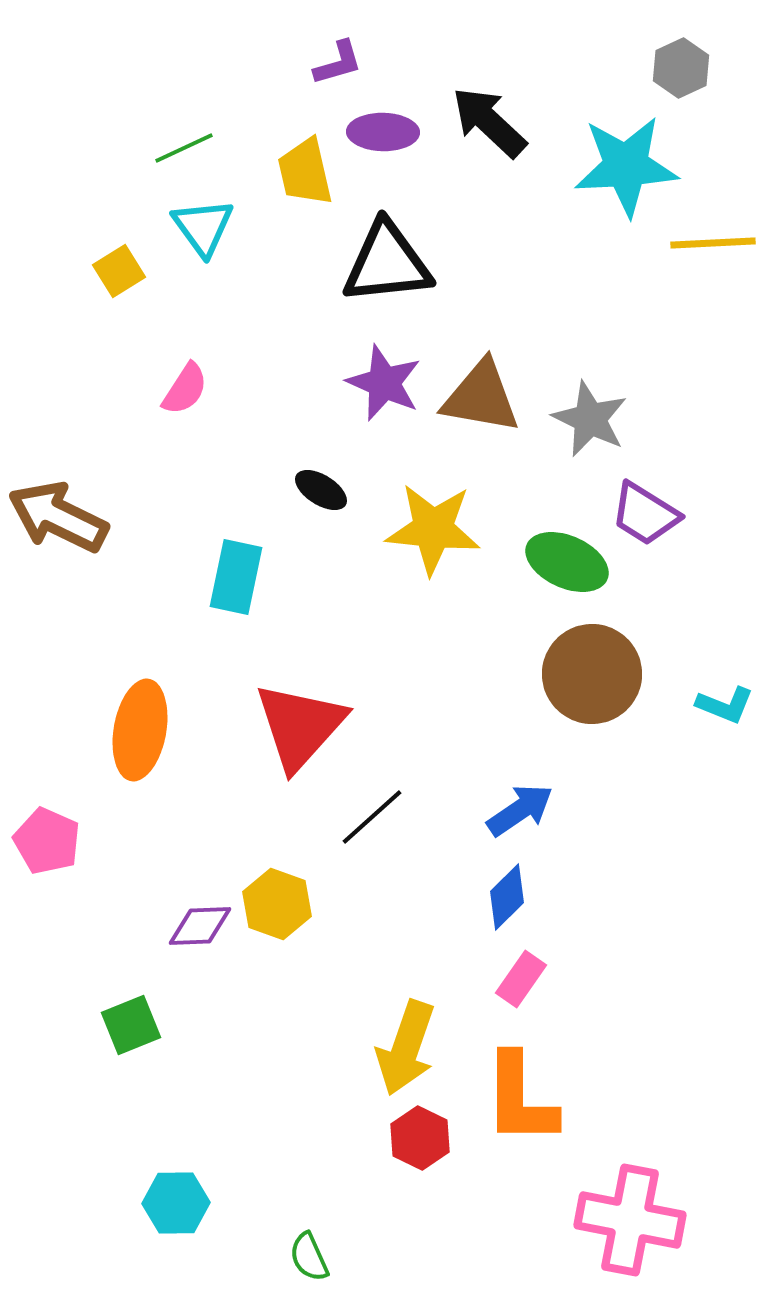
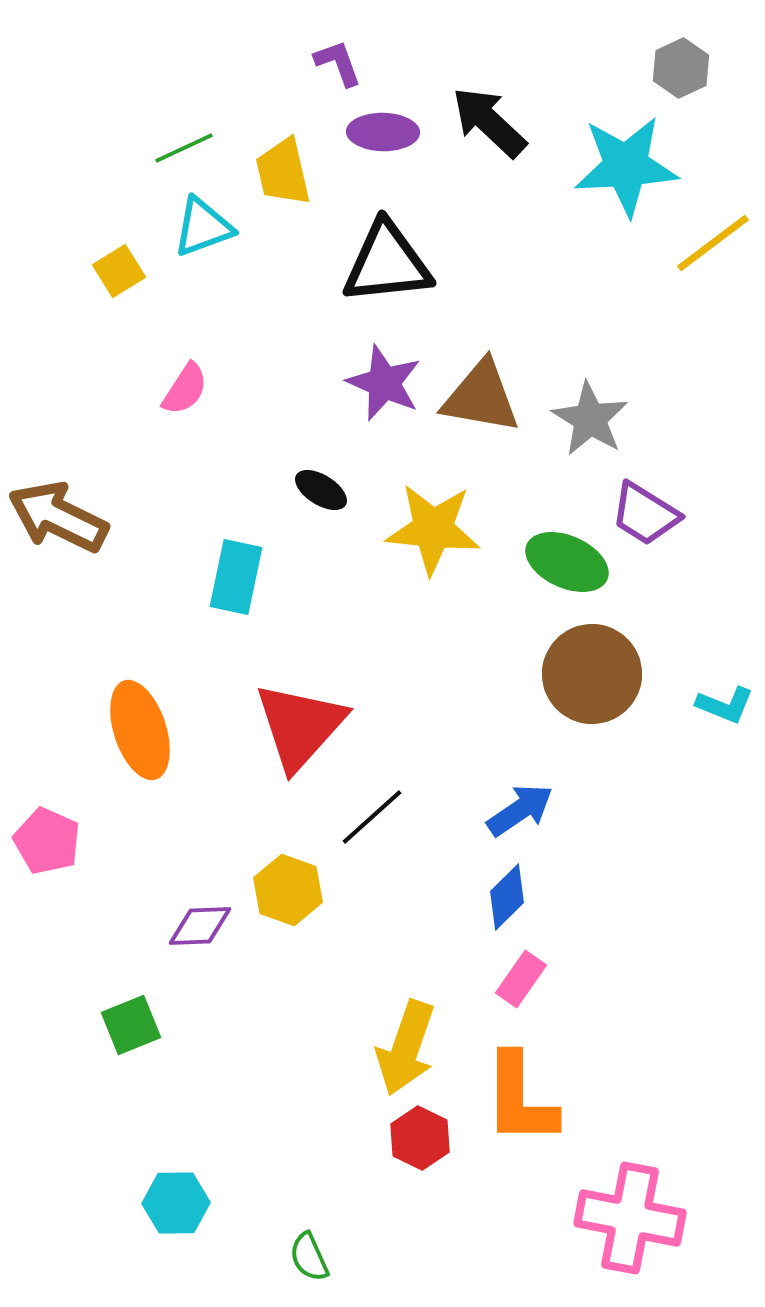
purple L-shape: rotated 94 degrees counterclockwise
yellow trapezoid: moved 22 px left
cyan triangle: rotated 46 degrees clockwise
yellow line: rotated 34 degrees counterclockwise
gray star: rotated 6 degrees clockwise
orange ellipse: rotated 28 degrees counterclockwise
yellow hexagon: moved 11 px right, 14 px up
pink cross: moved 2 px up
